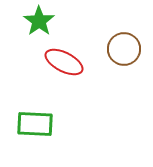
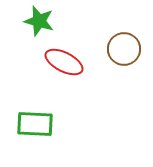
green star: rotated 20 degrees counterclockwise
